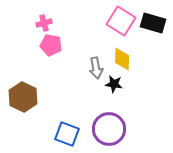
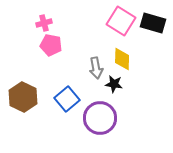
purple circle: moved 9 px left, 11 px up
blue square: moved 35 px up; rotated 30 degrees clockwise
